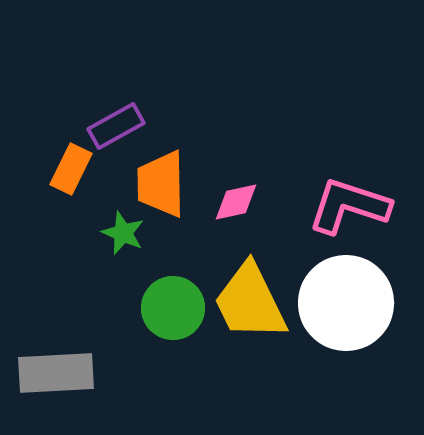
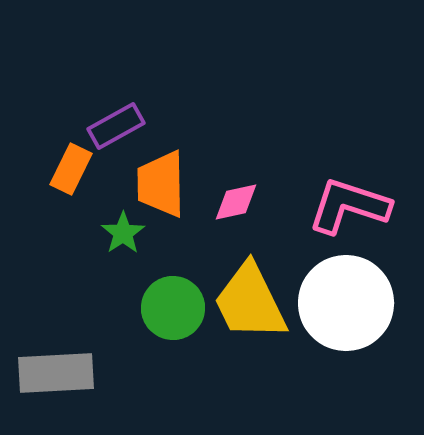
green star: rotated 15 degrees clockwise
